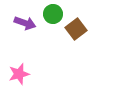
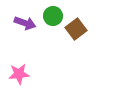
green circle: moved 2 px down
pink star: rotated 10 degrees clockwise
